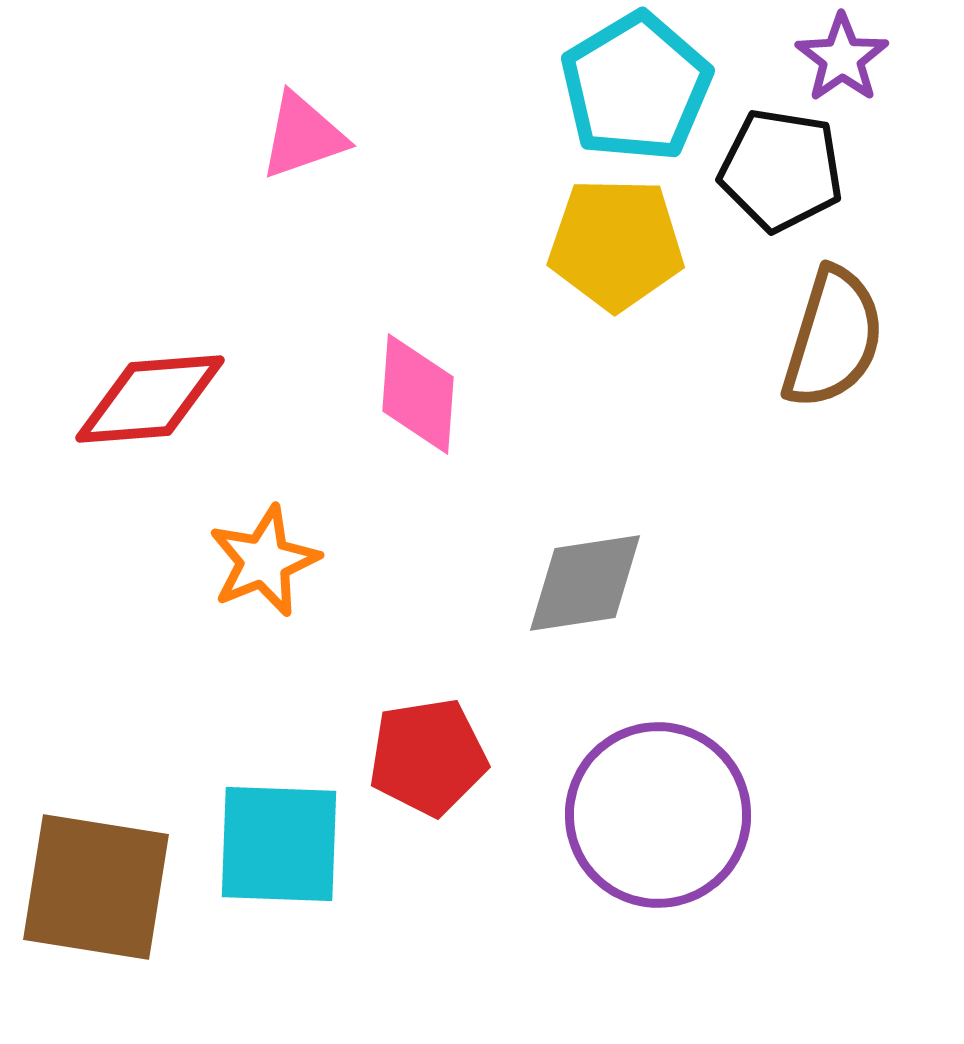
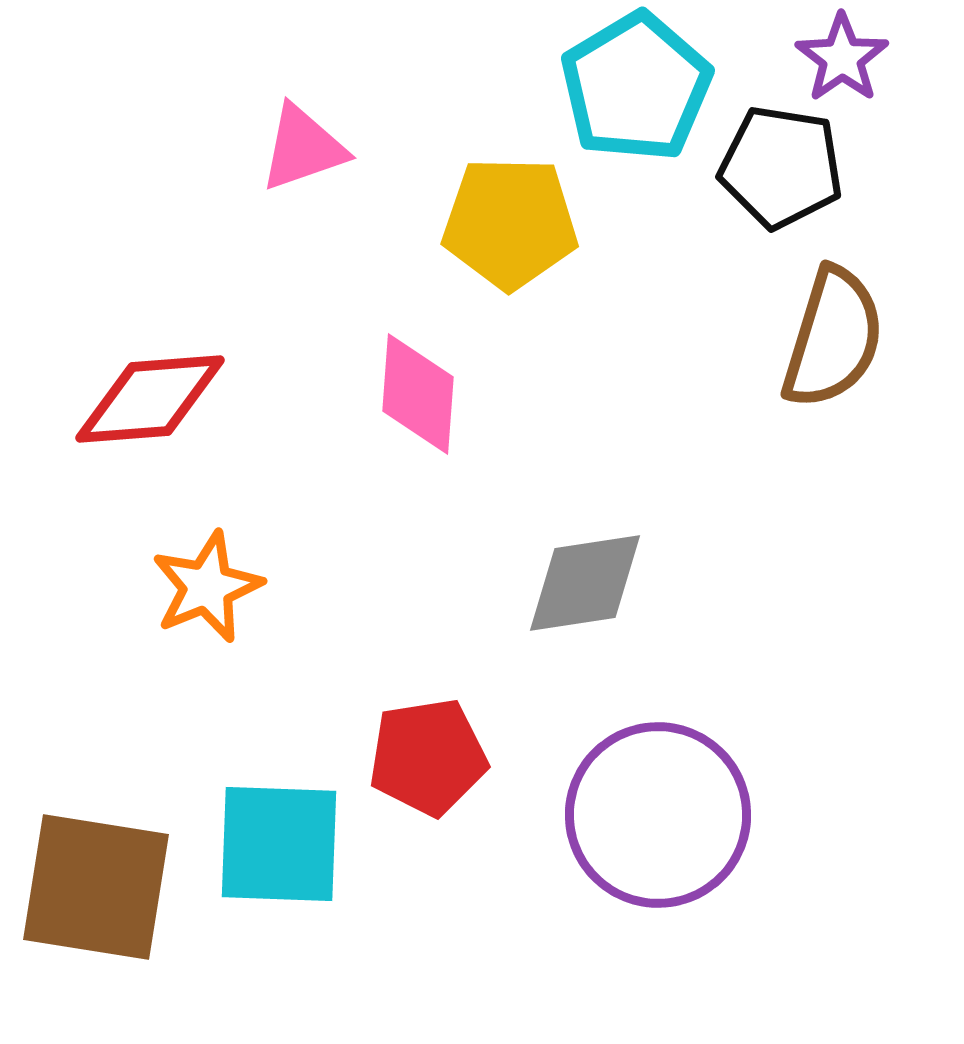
pink triangle: moved 12 px down
black pentagon: moved 3 px up
yellow pentagon: moved 106 px left, 21 px up
orange star: moved 57 px left, 26 px down
